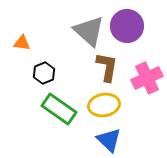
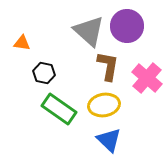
brown L-shape: moved 1 px right, 1 px up
black hexagon: rotated 25 degrees counterclockwise
pink cross: rotated 24 degrees counterclockwise
